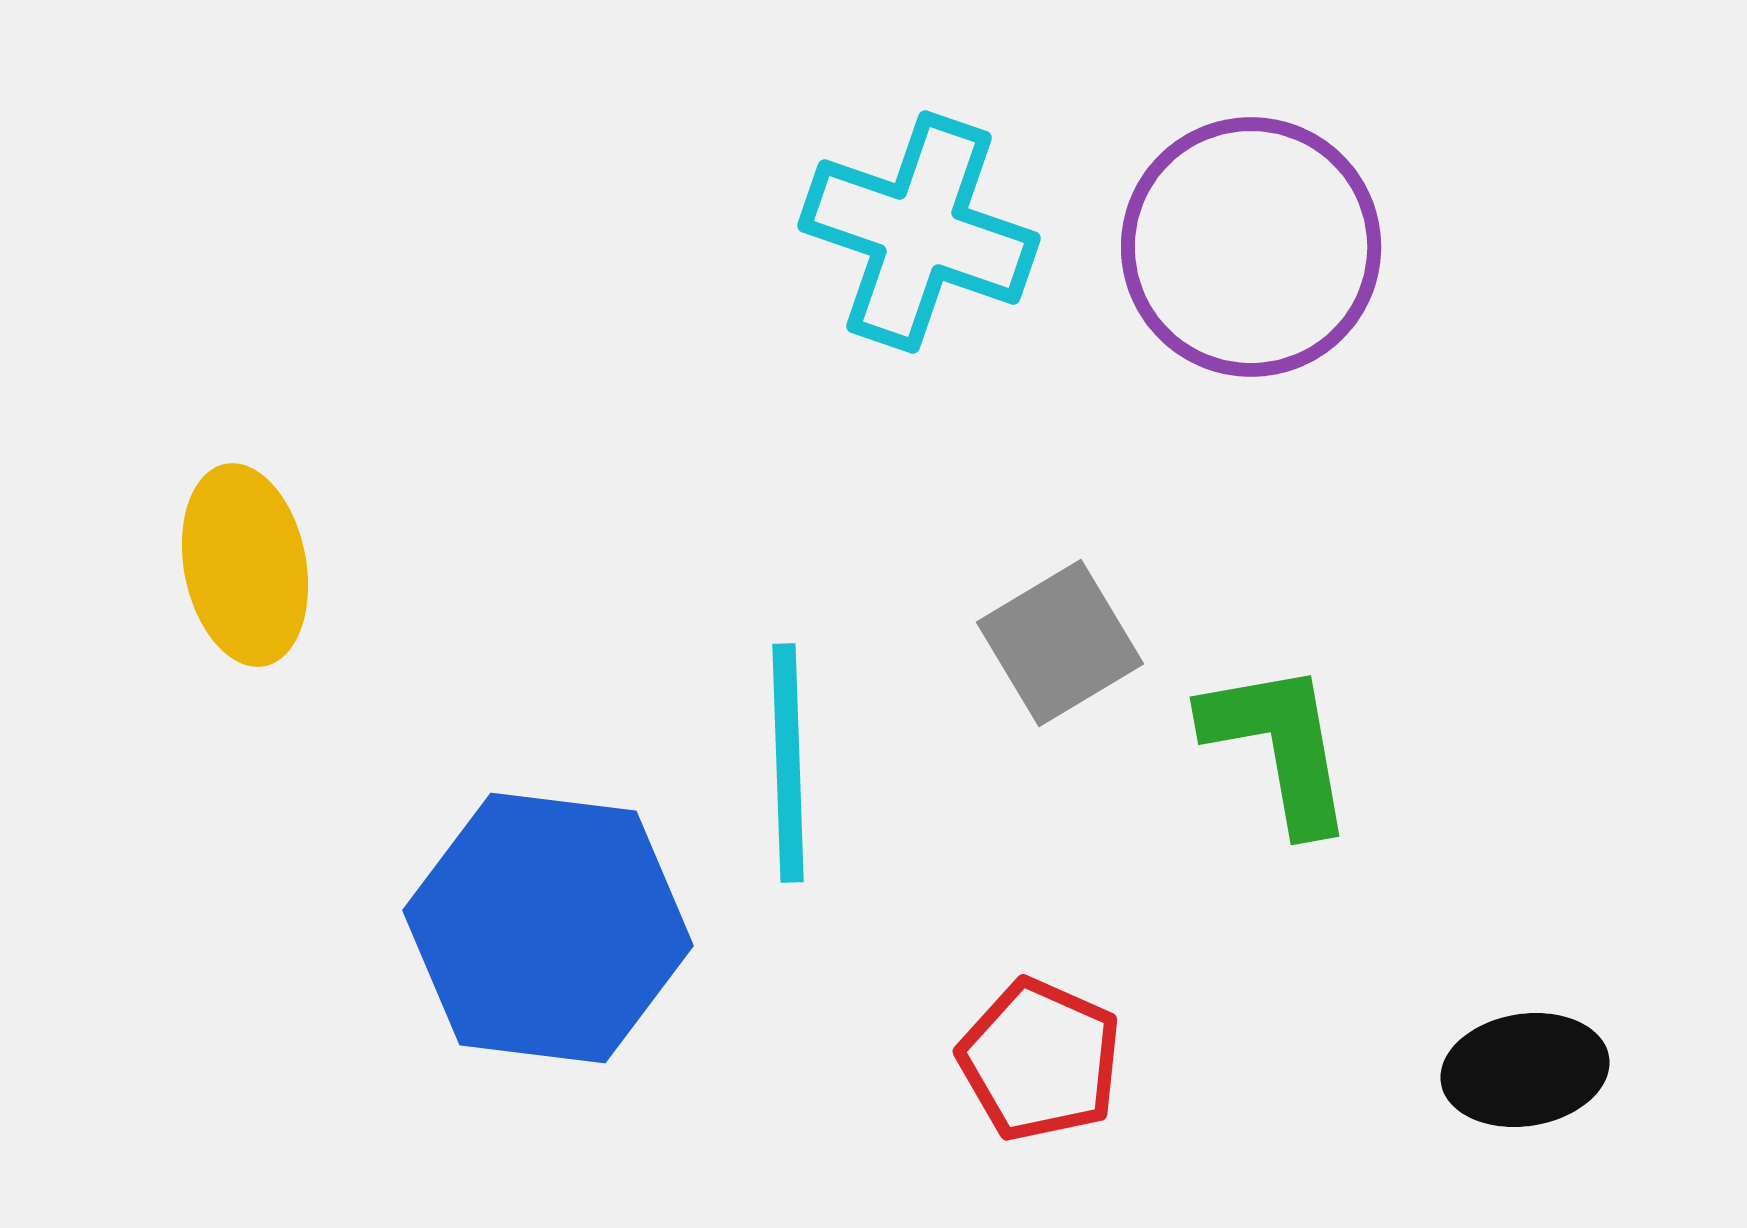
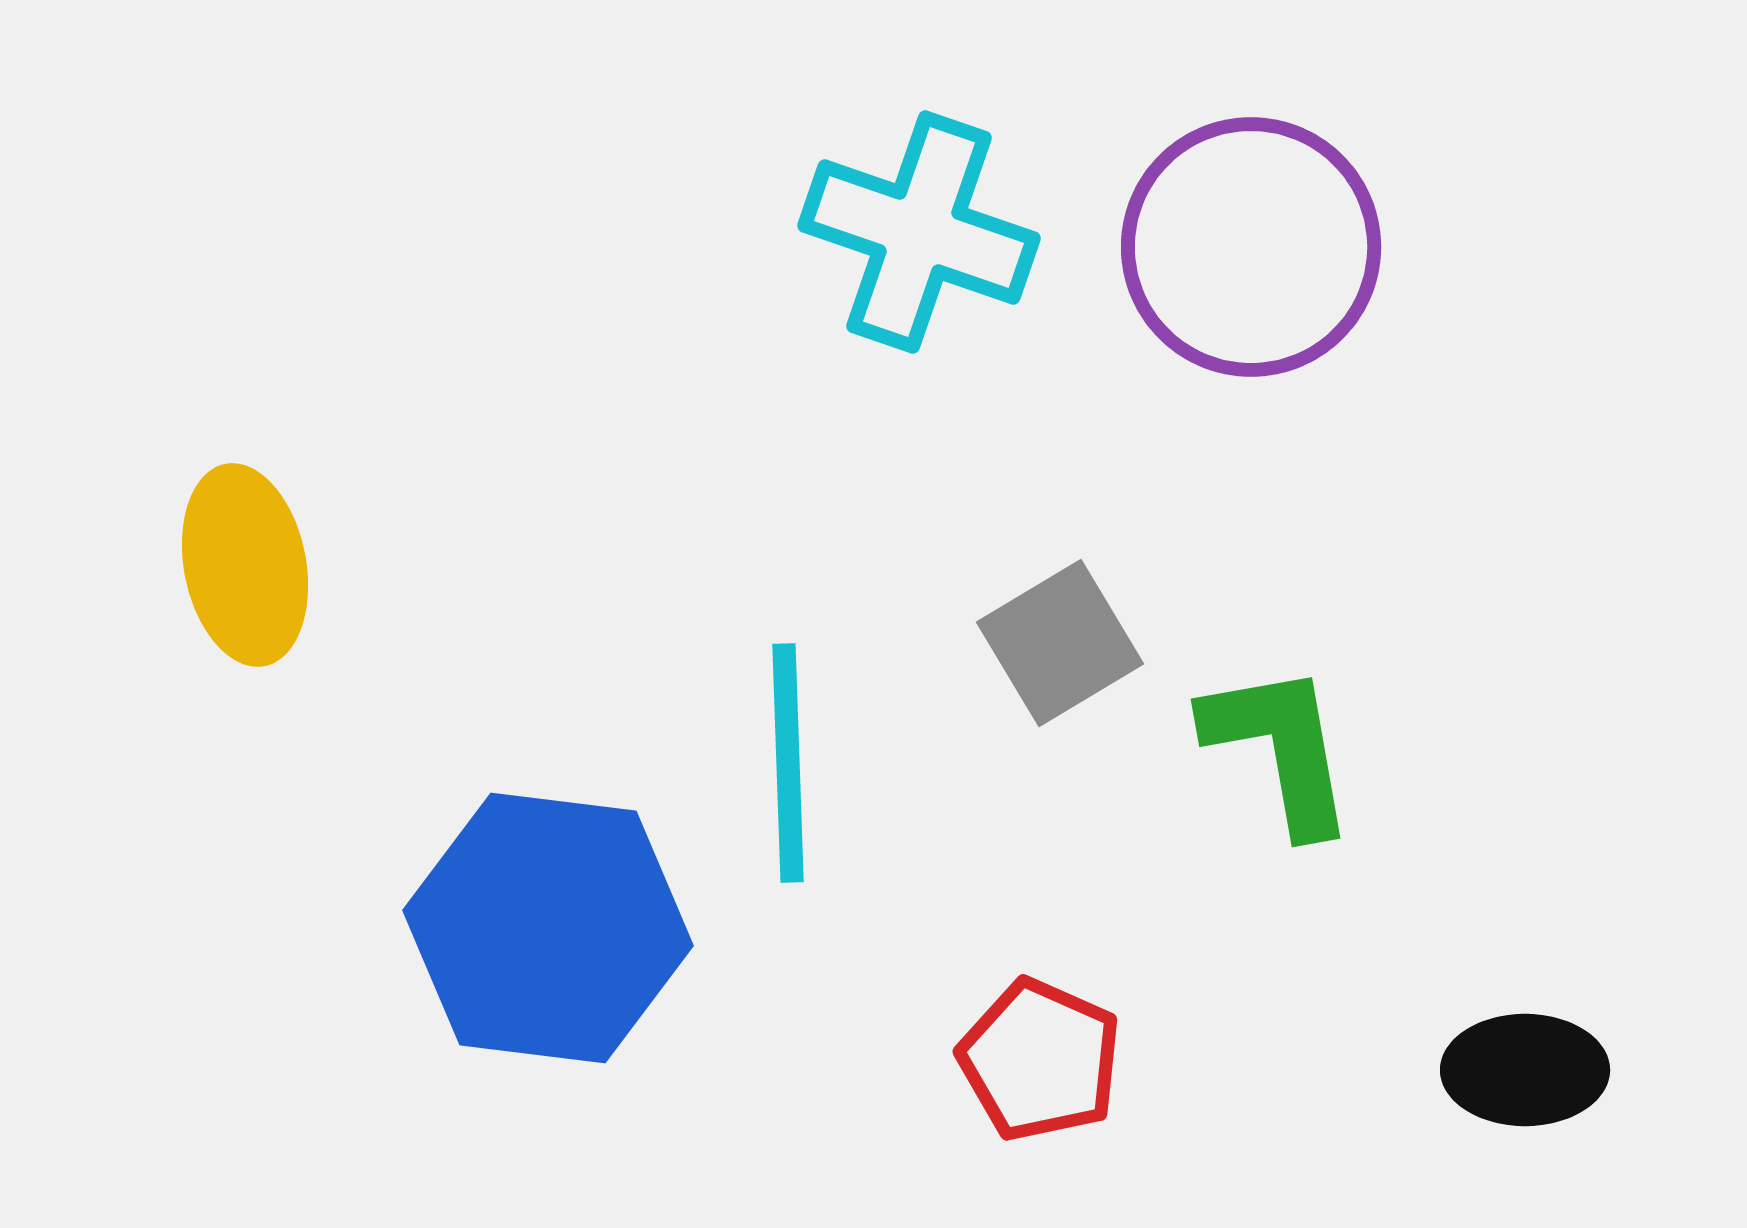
green L-shape: moved 1 px right, 2 px down
black ellipse: rotated 9 degrees clockwise
